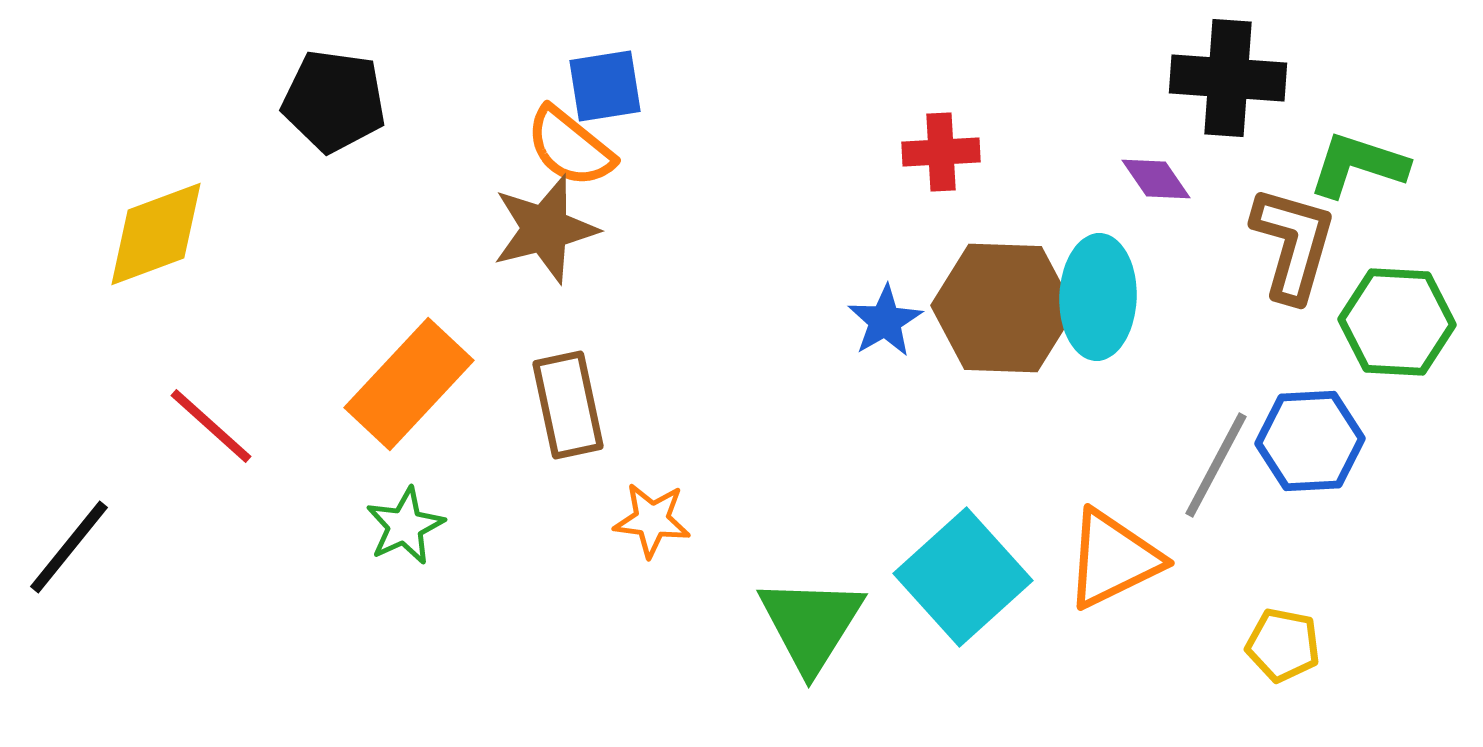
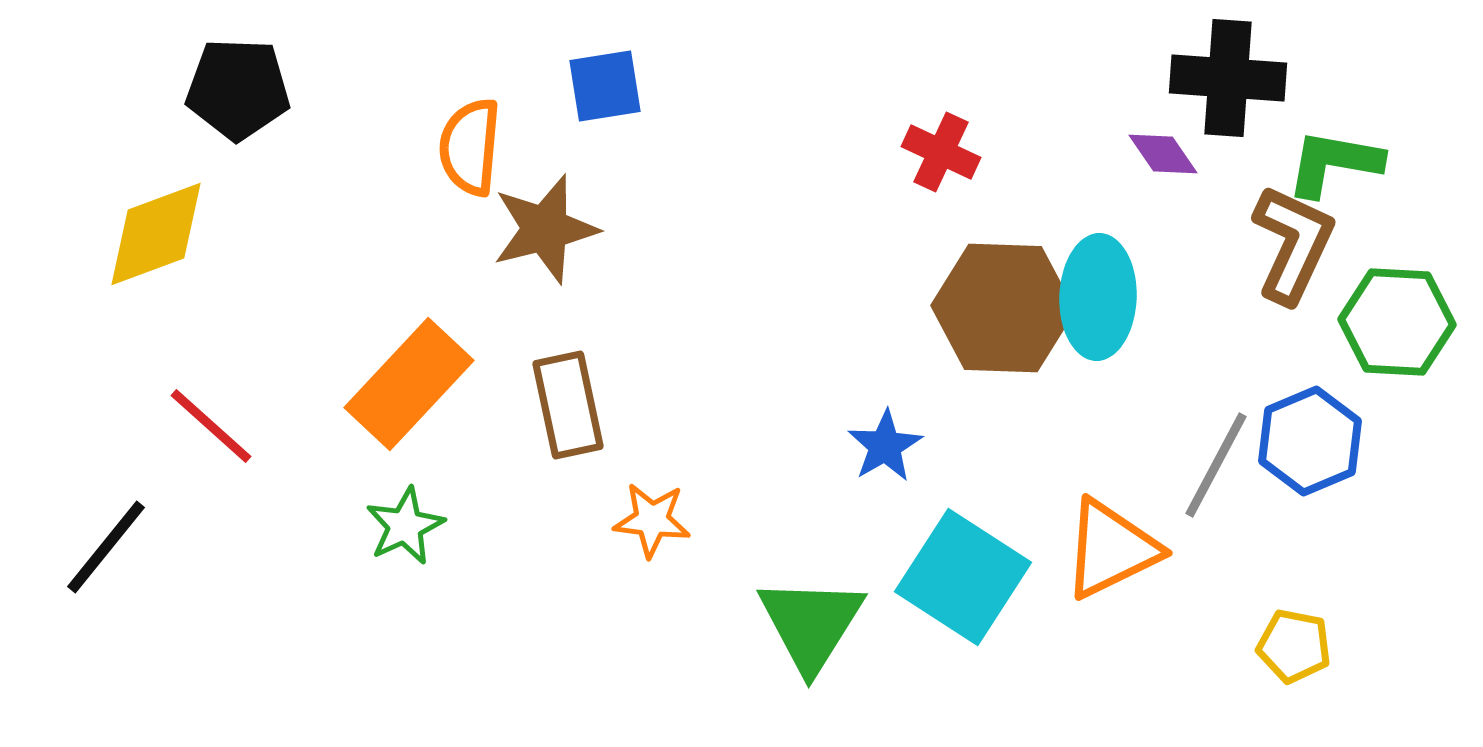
black pentagon: moved 96 px left, 12 px up; rotated 6 degrees counterclockwise
orange semicircle: moved 100 px left; rotated 56 degrees clockwise
red cross: rotated 28 degrees clockwise
green L-shape: moved 24 px left, 2 px up; rotated 8 degrees counterclockwise
purple diamond: moved 7 px right, 25 px up
brown L-shape: rotated 9 degrees clockwise
blue star: moved 125 px down
blue hexagon: rotated 20 degrees counterclockwise
black line: moved 37 px right
orange triangle: moved 2 px left, 10 px up
cyan square: rotated 15 degrees counterclockwise
yellow pentagon: moved 11 px right, 1 px down
